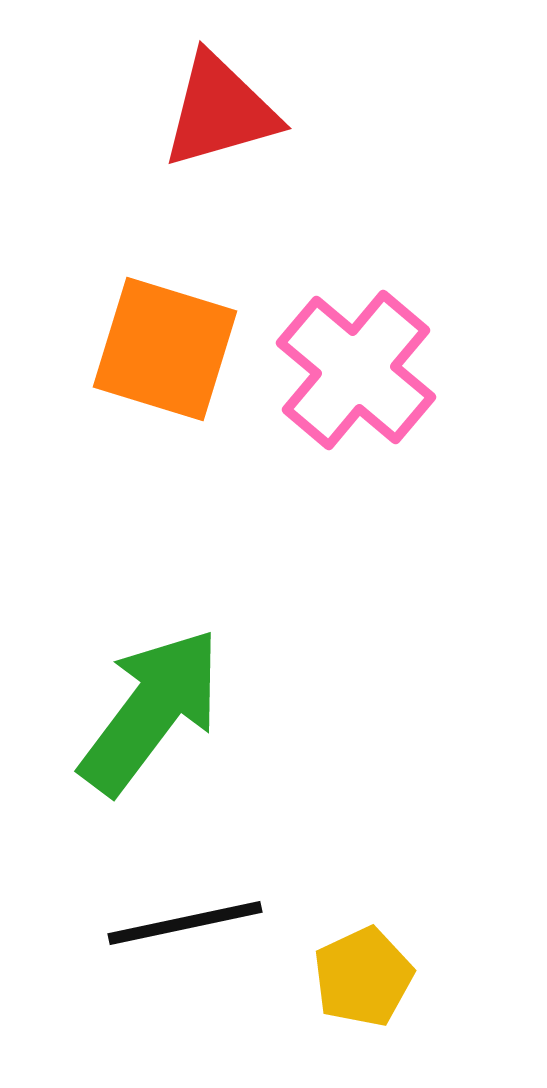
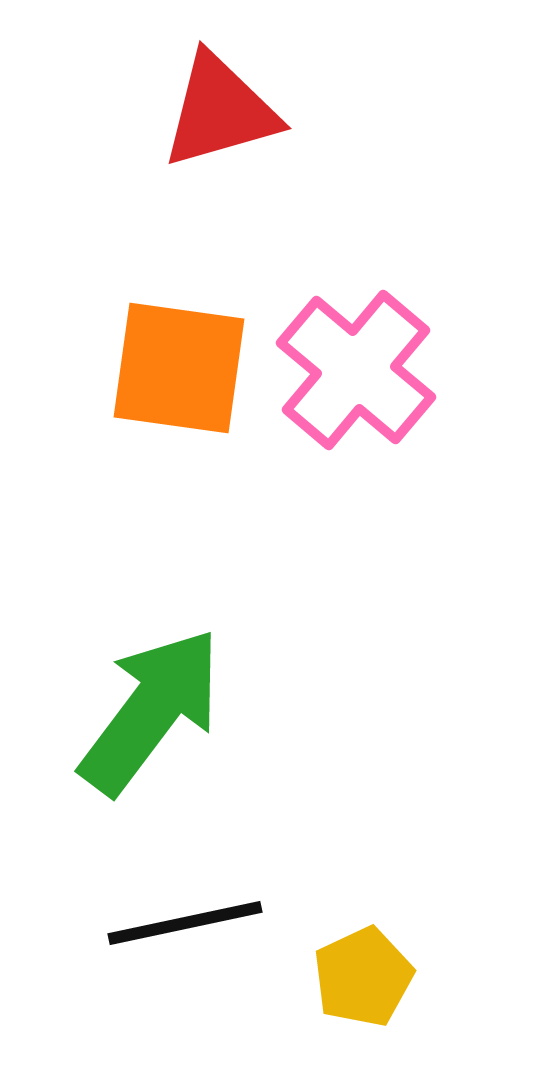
orange square: moved 14 px right, 19 px down; rotated 9 degrees counterclockwise
